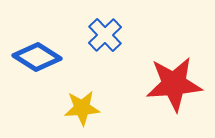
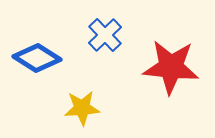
blue diamond: moved 1 px down
red star: moved 3 px left, 17 px up; rotated 10 degrees clockwise
